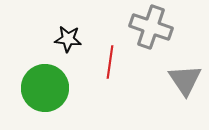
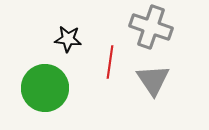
gray triangle: moved 32 px left
